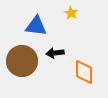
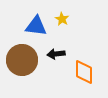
yellow star: moved 9 px left, 6 px down
black arrow: moved 1 px right, 1 px down
brown circle: moved 1 px up
